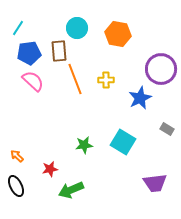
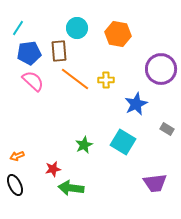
orange line: rotated 32 degrees counterclockwise
blue star: moved 4 px left, 6 px down
green star: rotated 18 degrees counterclockwise
orange arrow: rotated 64 degrees counterclockwise
red star: moved 3 px right
black ellipse: moved 1 px left, 1 px up
green arrow: moved 2 px up; rotated 30 degrees clockwise
